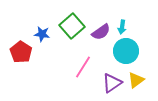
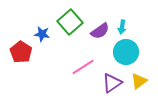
green square: moved 2 px left, 4 px up
purple semicircle: moved 1 px left, 1 px up
cyan circle: moved 1 px down
pink line: rotated 25 degrees clockwise
yellow triangle: moved 3 px right, 1 px down
